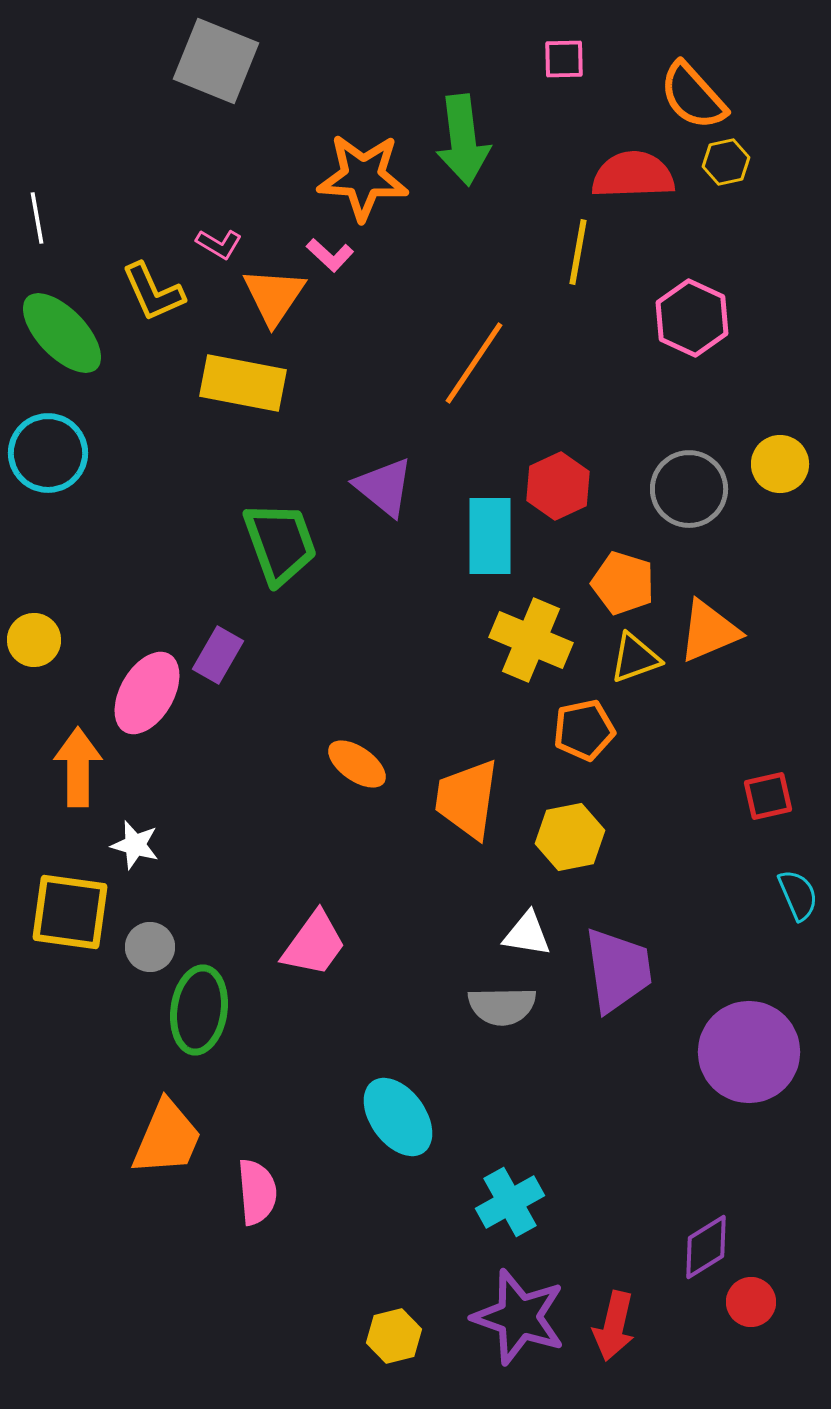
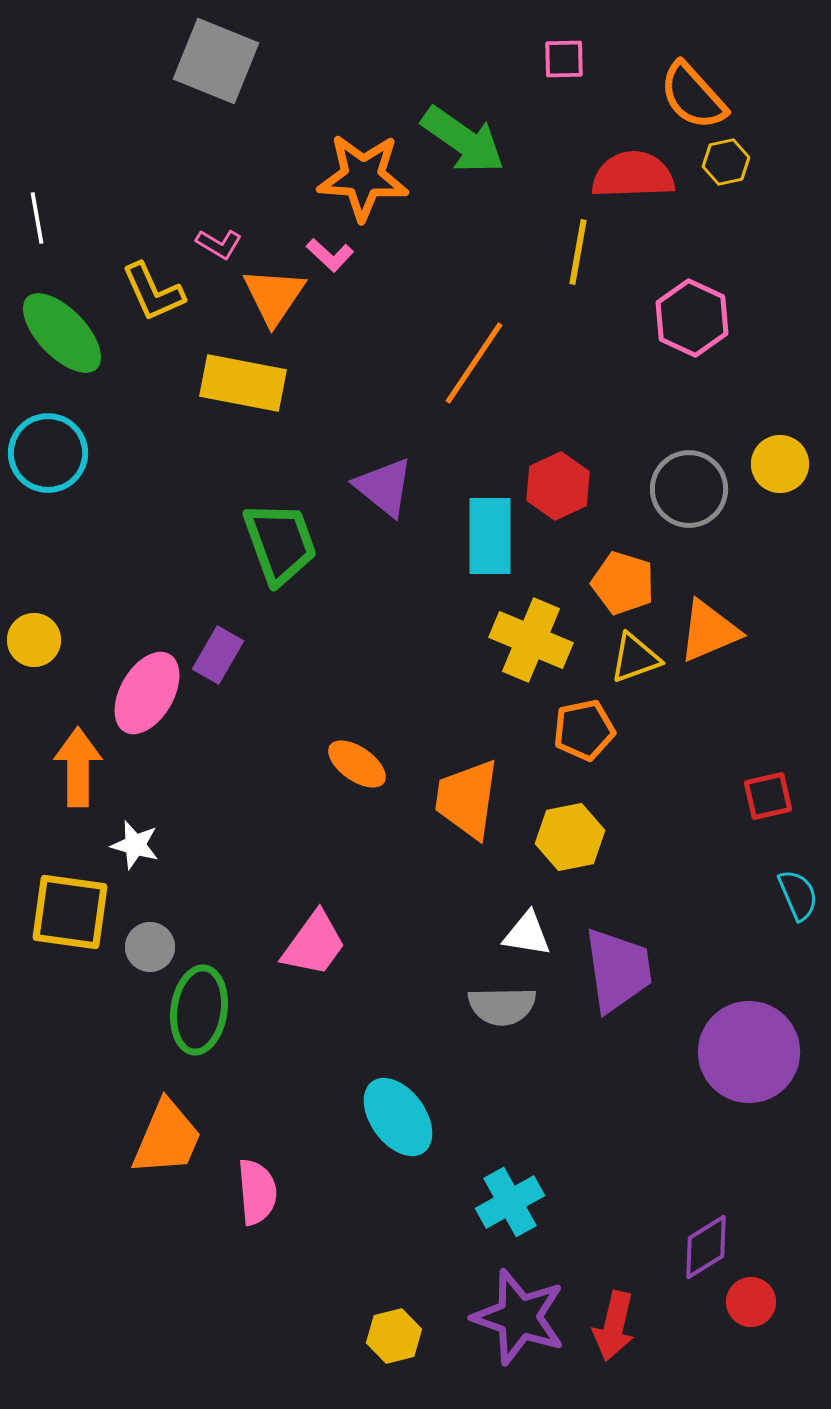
green arrow at (463, 140): rotated 48 degrees counterclockwise
